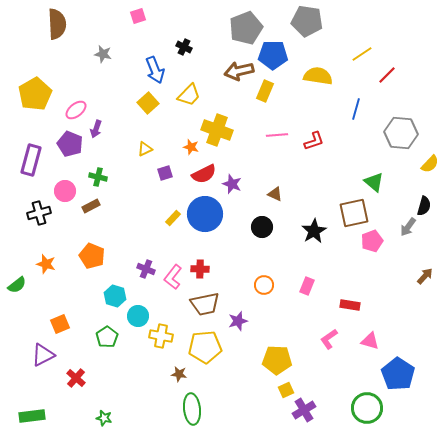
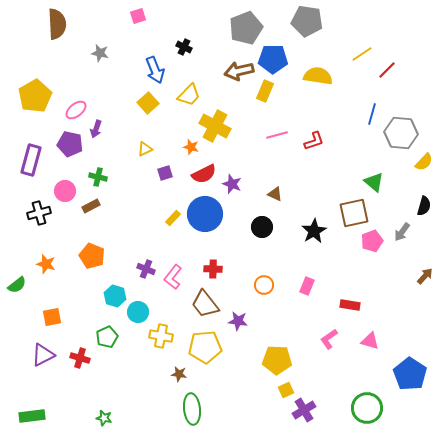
gray star at (103, 54): moved 3 px left, 1 px up
blue pentagon at (273, 55): moved 4 px down
red line at (387, 75): moved 5 px up
yellow pentagon at (35, 94): moved 2 px down
blue line at (356, 109): moved 16 px right, 5 px down
yellow cross at (217, 130): moved 2 px left, 4 px up; rotated 8 degrees clockwise
pink line at (277, 135): rotated 10 degrees counterclockwise
purple pentagon at (70, 144): rotated 10 degrees counterclockwise
yellow semicircle at (430, 164): moved 6 px left, 2 px up
gray arrow at (408, 227): moved 6 px left, 5 px down
red cross at (200, 269): moved 13 px right
brown trapezoid at (205, 304): rotated 64 degrees clockwise
cyan circle at (138, 316): moved 4 px up
purple star at (238, 321): rotated 24 degrees clockwise
orange square at (60, 324): moved 8 px left, 7 px up; rotated 12 degrees clockwise
green pentagon at (107, 337): rotated 10 degrees clockwise
blue pentagon at (398, 374): moved 12 px right
red cross at (76, 378): moved 4 px right, 20 px up; rotated 24 degrees counterclockwise
